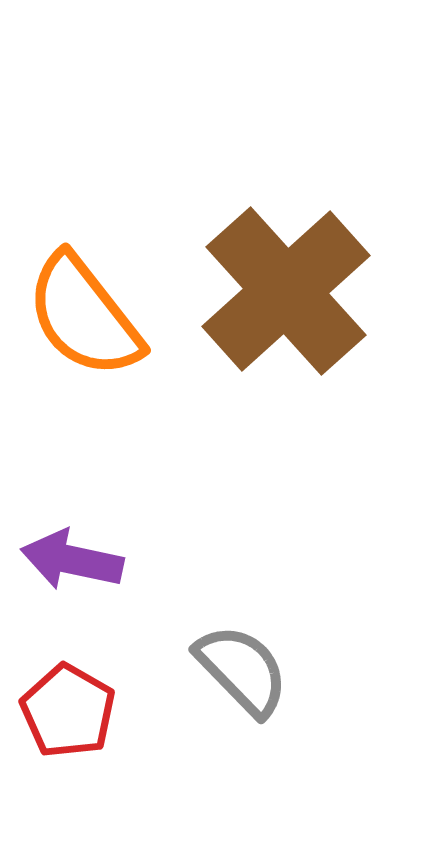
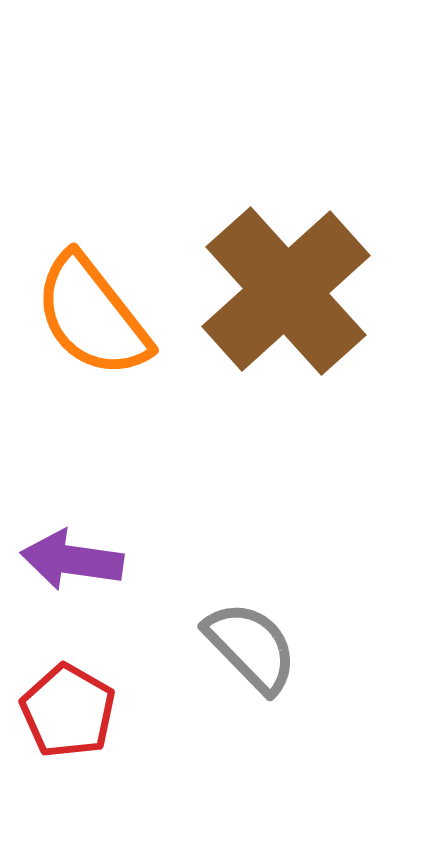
orange semicircle: moved 8 px right
purple arrow: rotated 4 degrees counterclockwise
gray semicircle: moved 9 px right, 23 px up
